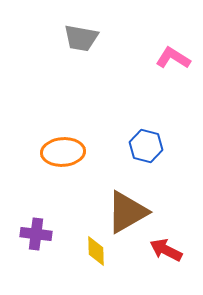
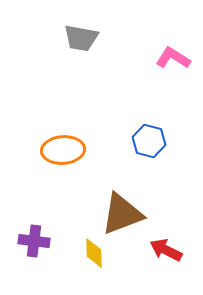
blue hexagon: moved 3 px right, 5 px up
orange ellipse: moved 2 px up
brown triangle: moved 5 px left, 2 px down; rotated 9 degrees clockwise
purple cross: moved 2 px left, 7 px down
yellow diamond: moved 2 px left, 2 px down
